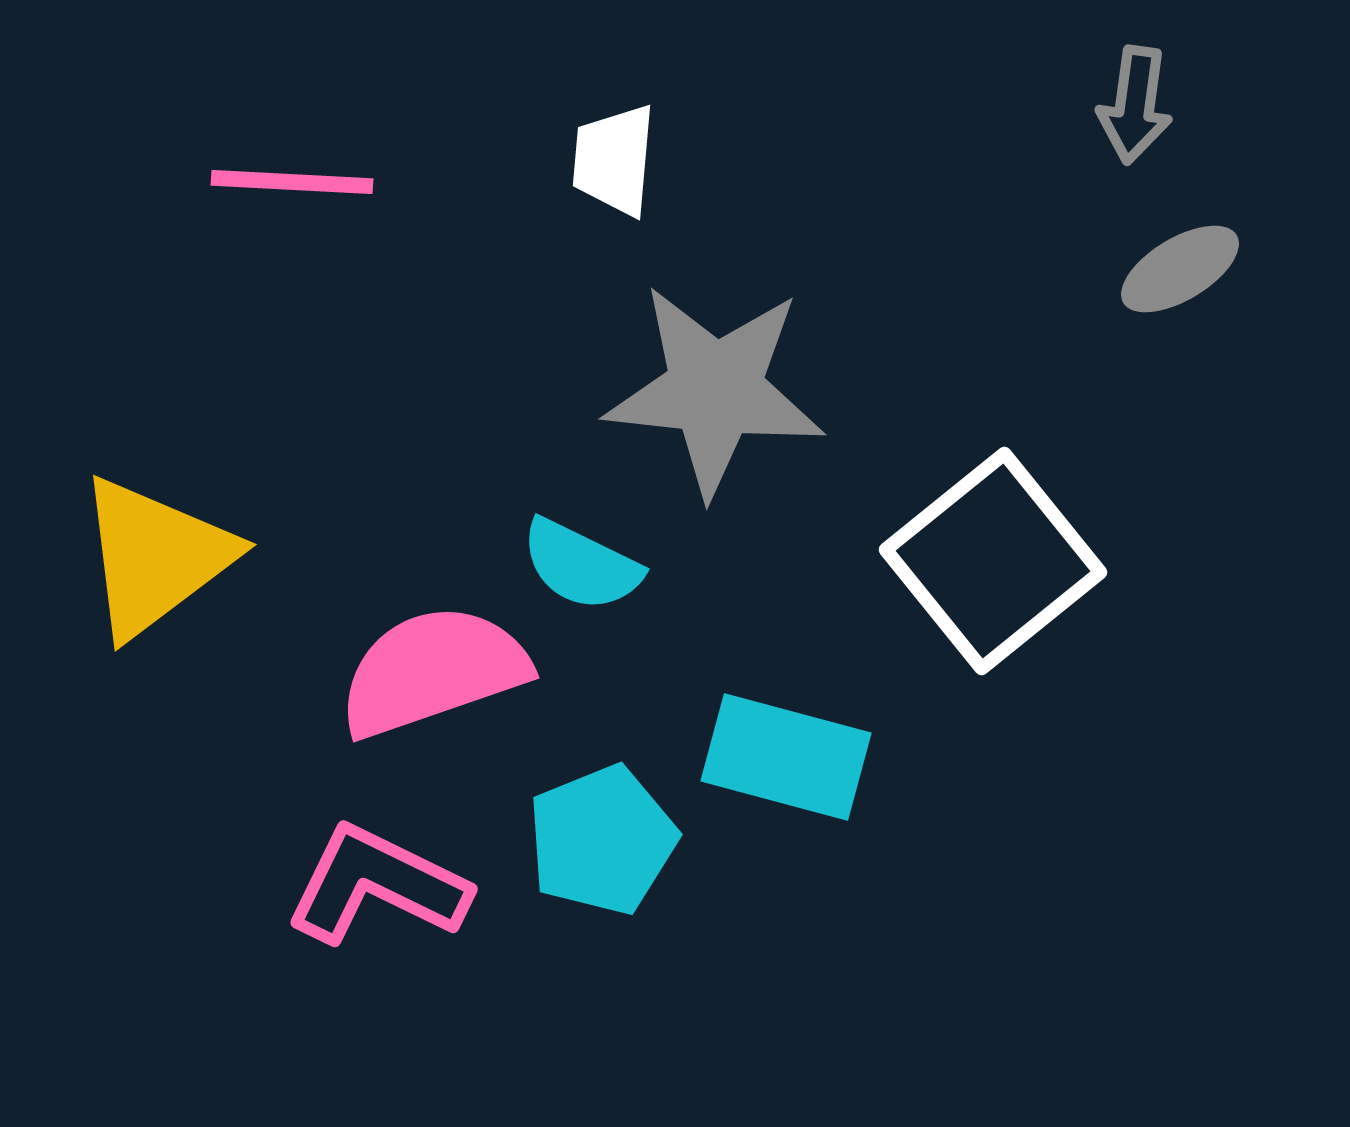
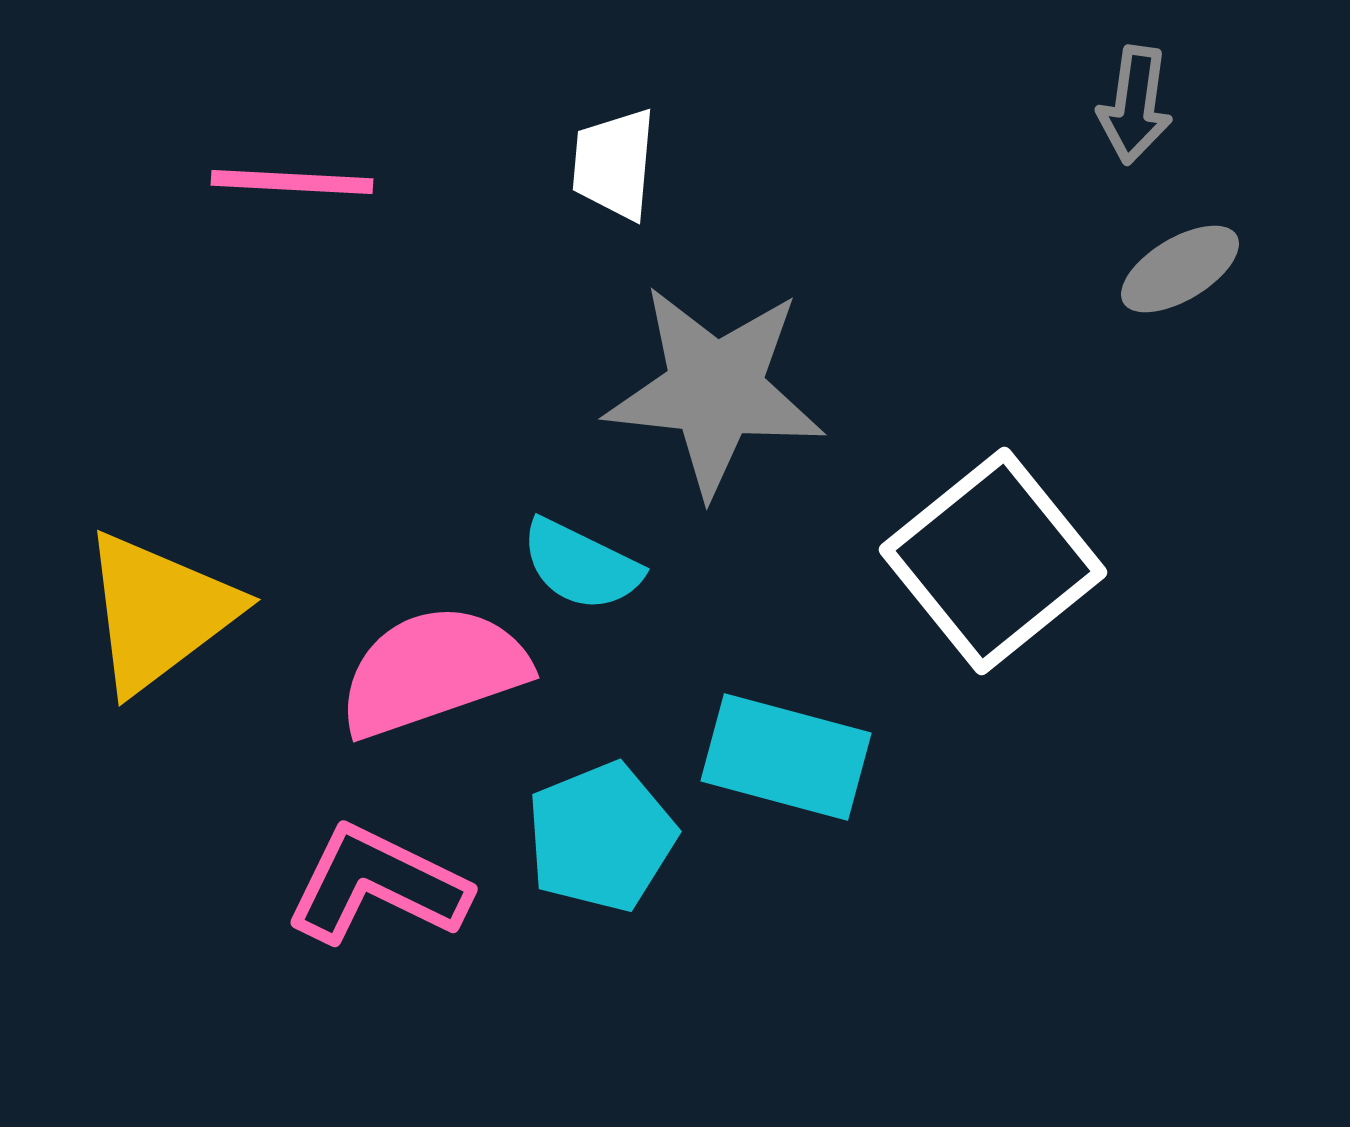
white trapezoid: moved 4 px down
yellow triangle: moved 4 px right, 55 px down
cyan pentagon: moved 1 px left, 3 px up
